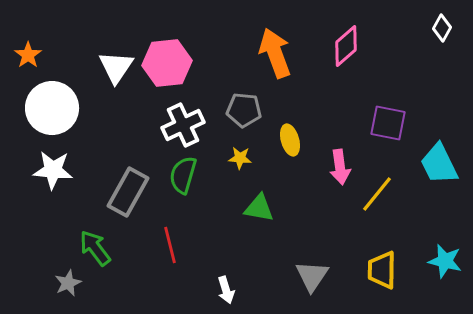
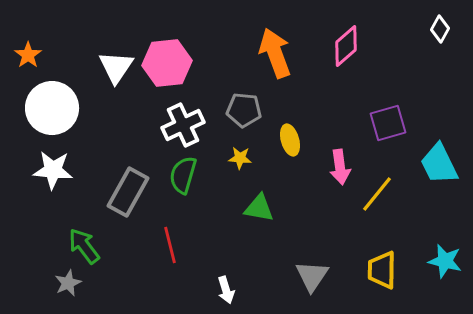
white diamond: moved 2 px left, 1 px down
purple square: rotated 27 degrees counterclockwise
green arrow: moved 11 px left, 2 px up
